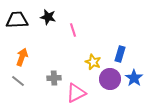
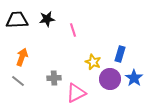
black star: moved 1 px left, 2 px down; rotated 21 degrees counterclockwise
